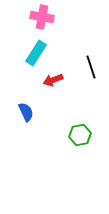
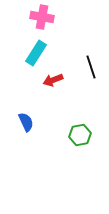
blue semicircle: moved 10 px down
